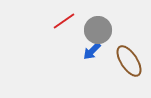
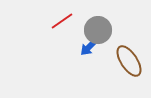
red line: moved 2 px left
blue arrow: moved 3 px left, 4 px up
